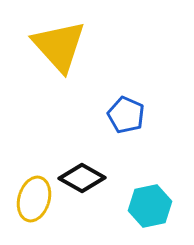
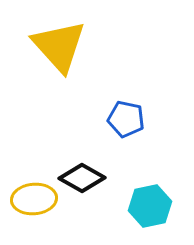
blue pentagon: moved 4 px down; rotated 12 degrees counterclockwise
yellow ellipse: rotated 69 degrees clockwise
